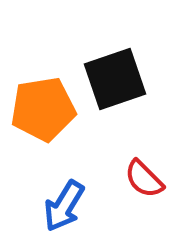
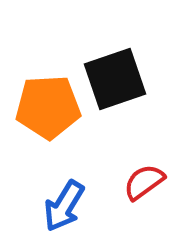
orange pentagon: moved 5 px right, 2 px up; rotated 6 degrees clockwise
red semicircle: moved 3 px down; rotated 99 degrees clockwise
